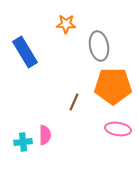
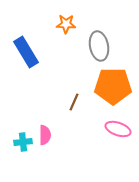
blue rectangle: moved 1 px right
pink ellipse: rotated 10 degrees clockwise
